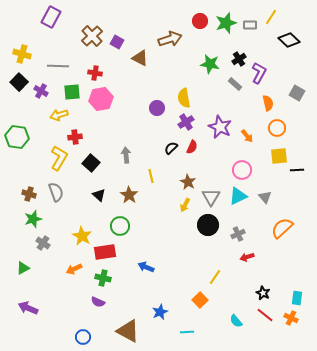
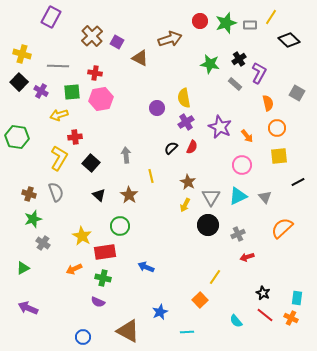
pink circle at (242, 170): moved 5 px up
black line at (297, 170): moved 1 px right, 12 px down; rotated 24 degrees counterclockwise
